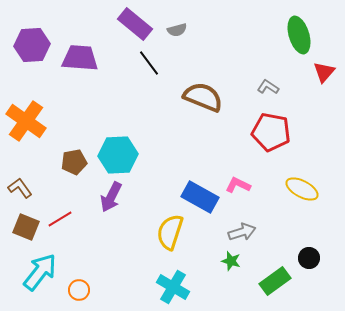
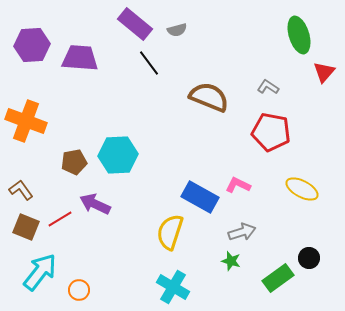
brown semicircle: moved 6 px right
orange cross: rotated 15 degrees counterclockwise
brown L-shape: moved 1 px right, 2 px down
purple arrow: moved 16 px left, 7 px down; rotated 88 degrees clockwise
green rectangle: moved 3 px right, 3 px up
